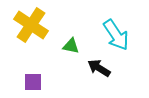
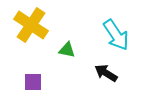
green triangle: moved 4 px left, 4 px down
black arrow: moved 7 px right, 5 px down
